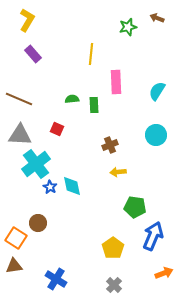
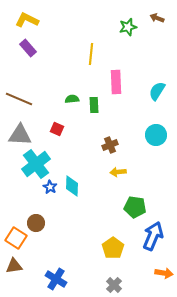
yellow L-shape: rotated 95 degrees counterclockwise
purple rectangle: moved 5 px left, 6 px up
cyan diamond: rotated 15 degrees clockwise
brown circle: moved 2 px left
orange arrow: rotated 30 degrees clockwise
